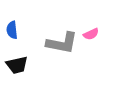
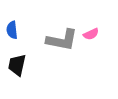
gray L-shape: moved 3 px up
black trapezoid: rotated 115 degrees clockwise
